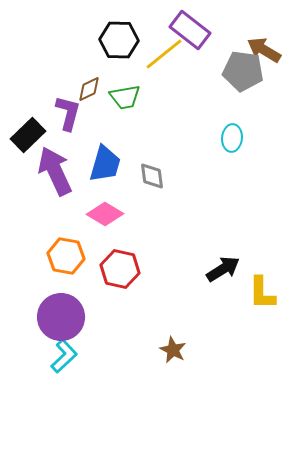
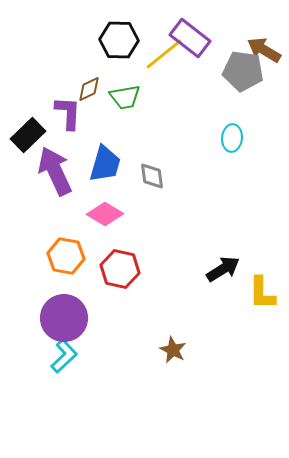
purple rectangle: moved 8 px down
purple L-shape: rotated 12 degrees counterclockwise
purple circle: moved 3 px right, 1 px down
